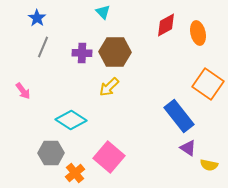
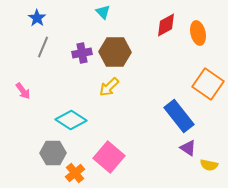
purple cross: rotated 12 degrees counterclockwise
gray hexagon: moved 2 px right
